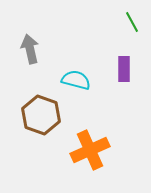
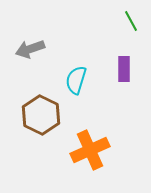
green line: moved 1 px left, 1 px up
gray arrow: rotated 96 degrees counterclockwise
cyan semicircle: rotated 88 degrees counterclockwise
brown hexagon: rotated 6 degrees clockwise
